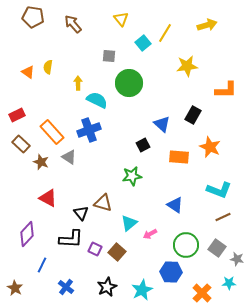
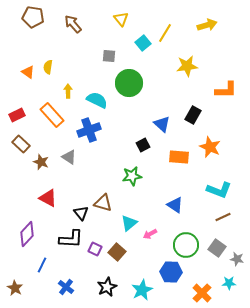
yellow arrow at (78, 83): moved 10 px left, 8 px down
orange rectangle at (52, 132): moved 17 px up
